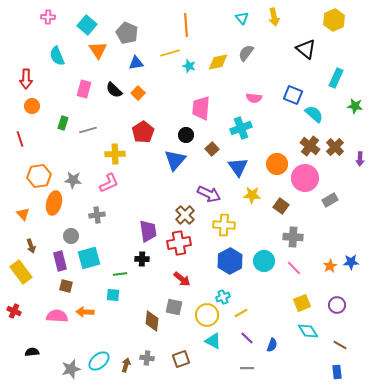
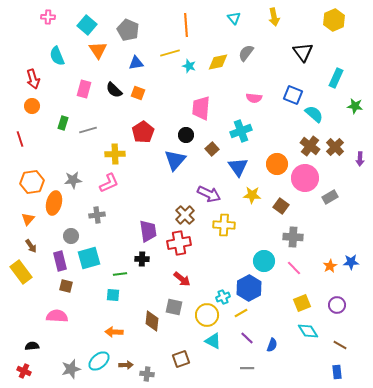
cyan triangle at (242, 18): moved 8 px left
gray pentagon at (127, 33): moved 1 px right, 3 px up
black triangle at (306, 49): moved 3 px left, 3 px down; rotated 15 degrees clockwise
red arrow at (26, 79): moved 7 px right; rotated 18 degrees counterclockwise
orange square at (138, 93): rotated 24 degrees counterclockwise
cyan cross at (241, 128): moved 3 px down
orange hexagon at (39, 176): moved 7 px left, 6 px down
gray star at (73, 180): rotated 12 degrees counterclockwise
gray rectangle at (330, 200): moved 3 px up
orange triangle at (23, 214): moved 5 px right, 5 px down; rotated 24 degrees clockwise
brown arrow at (31, 246): rotated 16 degrees counterclockwise
blue hexagon at (230, 261): moved 19 px right, 27 px down
red cross at (14, 311): moved 10 px right, 60 px down
orange arrow at (85, 312): moved 29 px right, 20 px down
black semicircle at (32, 352): moved 6 px up
gray cross at (147, 358): moved 16 px down
brown arrow at (126, 365): rotated 72 degrees clockwise
